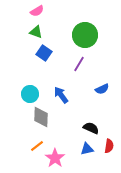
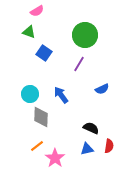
green triangle: moved 7 px left
